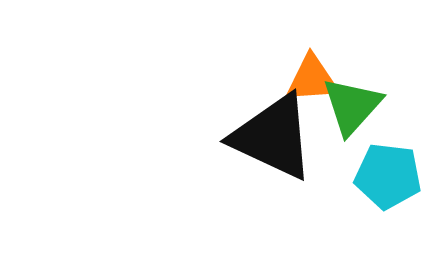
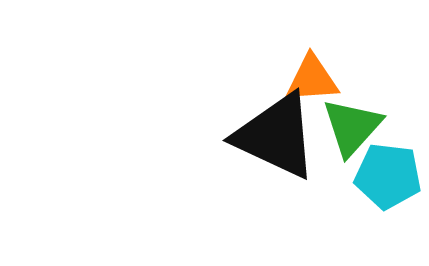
green triangle: moved 21 px down
black triangle: moved 3 px right, 1 px up
